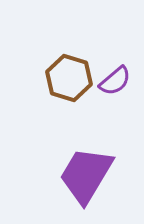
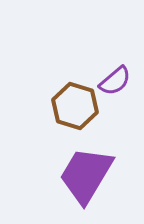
brown hexagon: moved 6 px right, 28 px down
